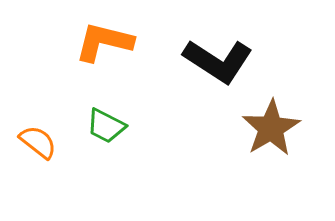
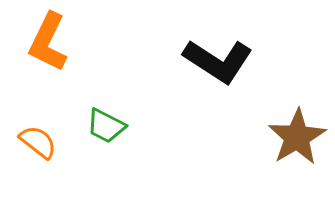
orange L-shape: moved 56 px left; rotated 78 degrees counterclockwise
brown star: moved 26 px right, 9 px down
